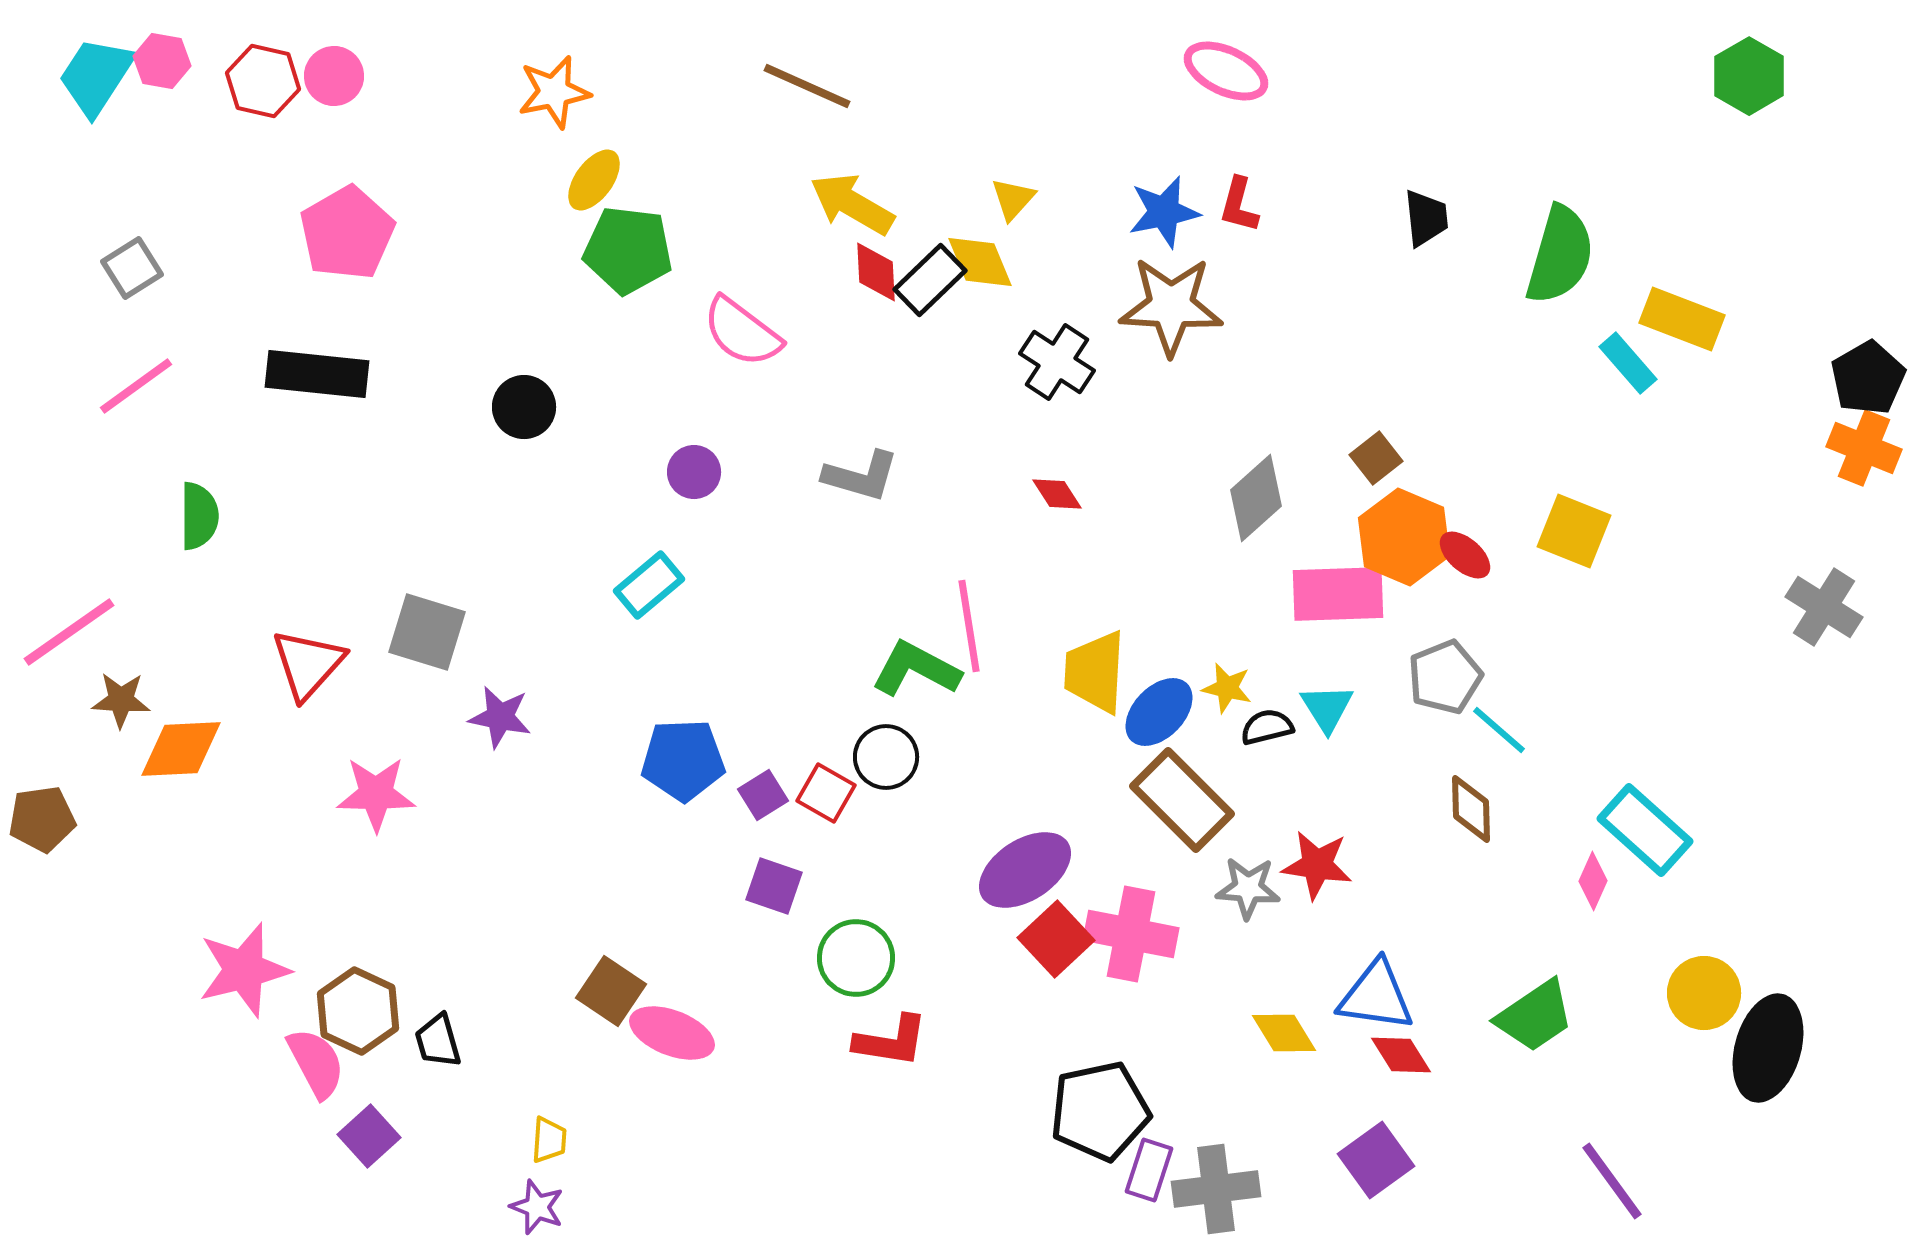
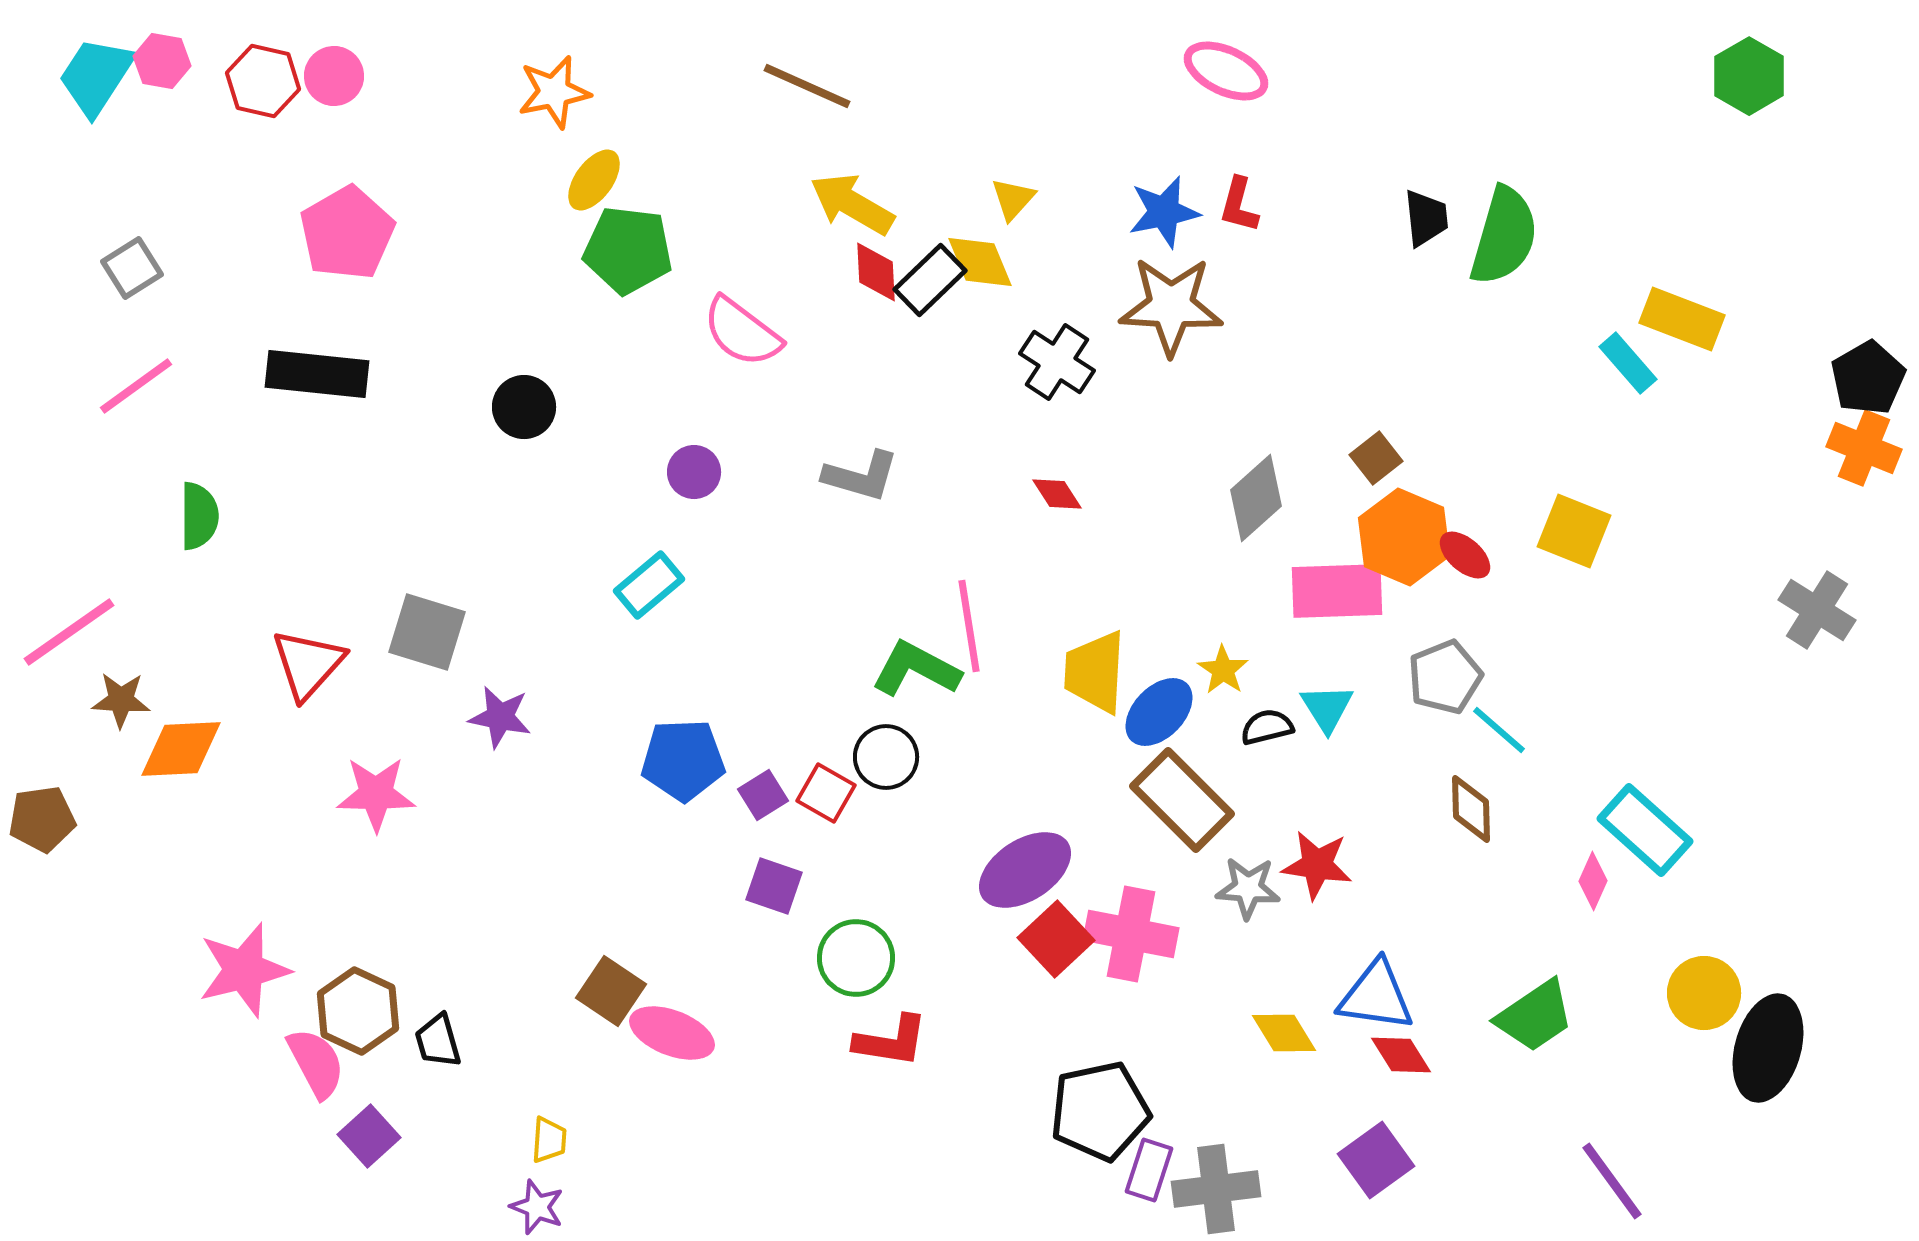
green semicircle at (1560, 255): moved 56 px left, 19 px up
pink rectangle at (1338, 594): moved 1 px left, 3 px up
gray cross at (1824, 607): moved 7 px left, 3 px down
yellow star at (1227, 688): moved 4 px left, 18 px up; rotated 21 degrees clockwise
